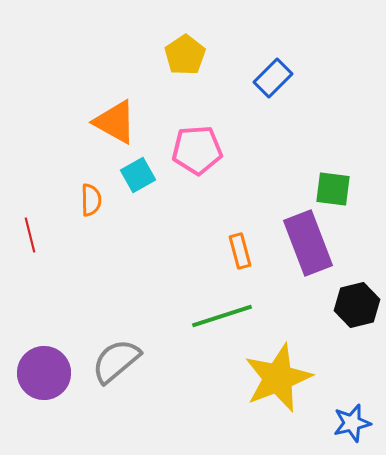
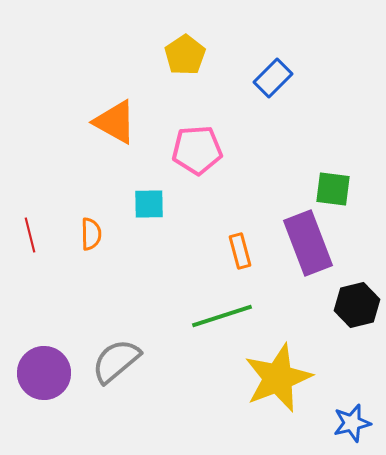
cyan square: moved 11 px right, 29 px down; rotated 28 degrees clockwise
orange semicircle: moved 34 px down
